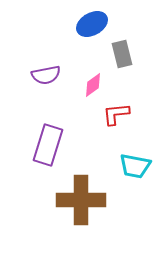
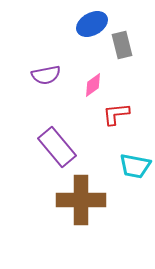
gray rectangle: moved 9 px up
purple rectangle: moved 9 px right, 2 px down; rotated 57 degrees counterclockwise
